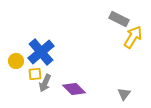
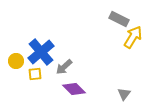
gray arrow: moved 19 px right, 16 px up; rotated 24 degrees clockwise
